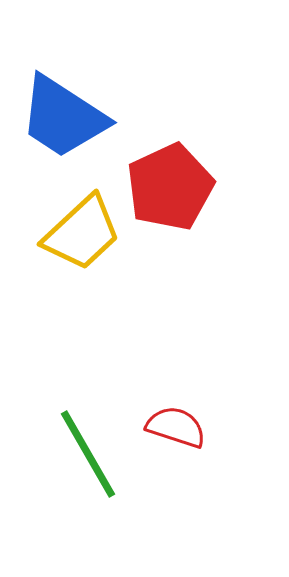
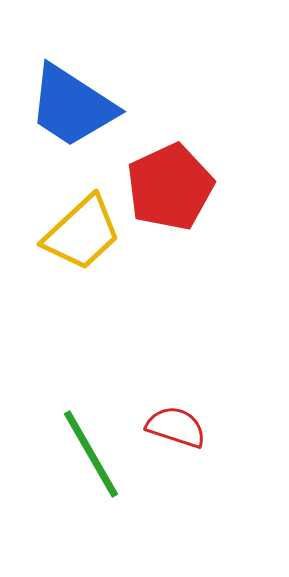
blue trapezoid: moved 9 px right, 11 px up
green line: moved 3 px right
